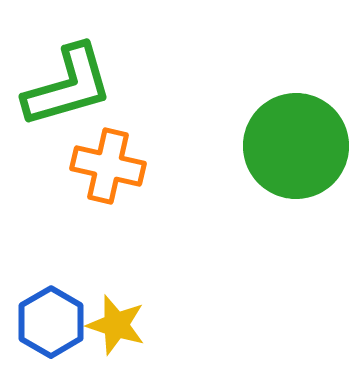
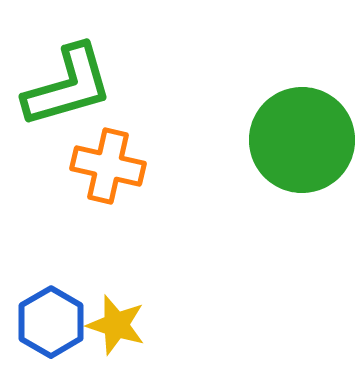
green circle: moved 6 px right, 6 px up
